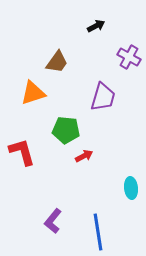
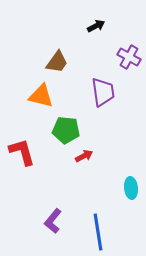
orange triangle: moved 8 px right, 3 px down; rotated 32 degrees clockwise
purple trapezoid: moved 5 px up; rotated 24 degrees counterclockwise
